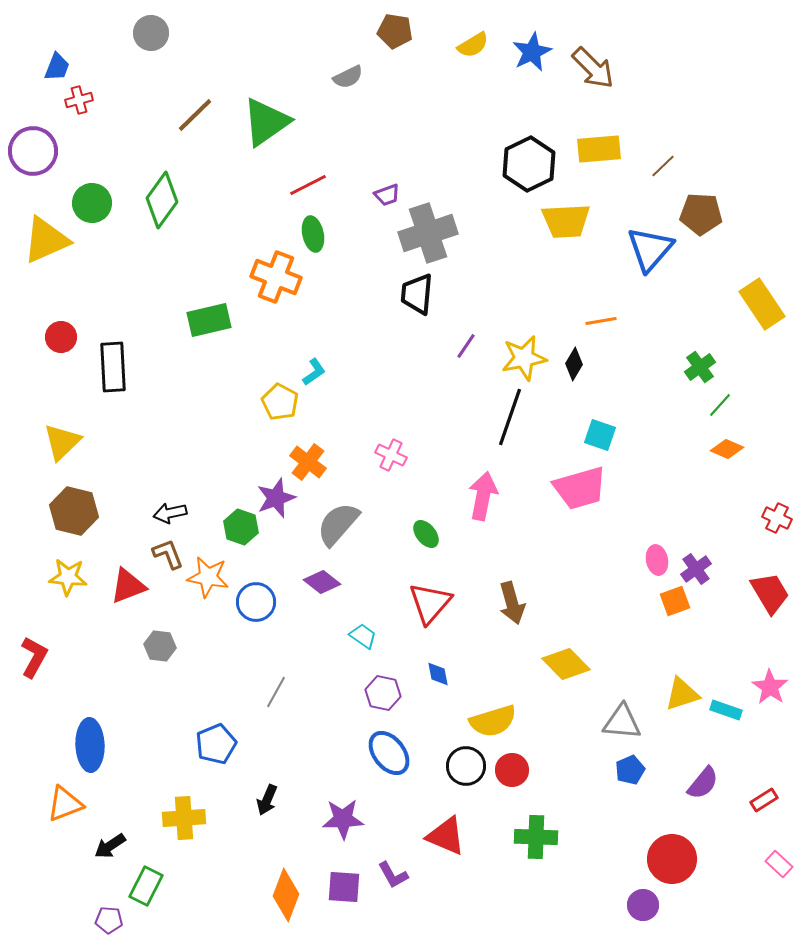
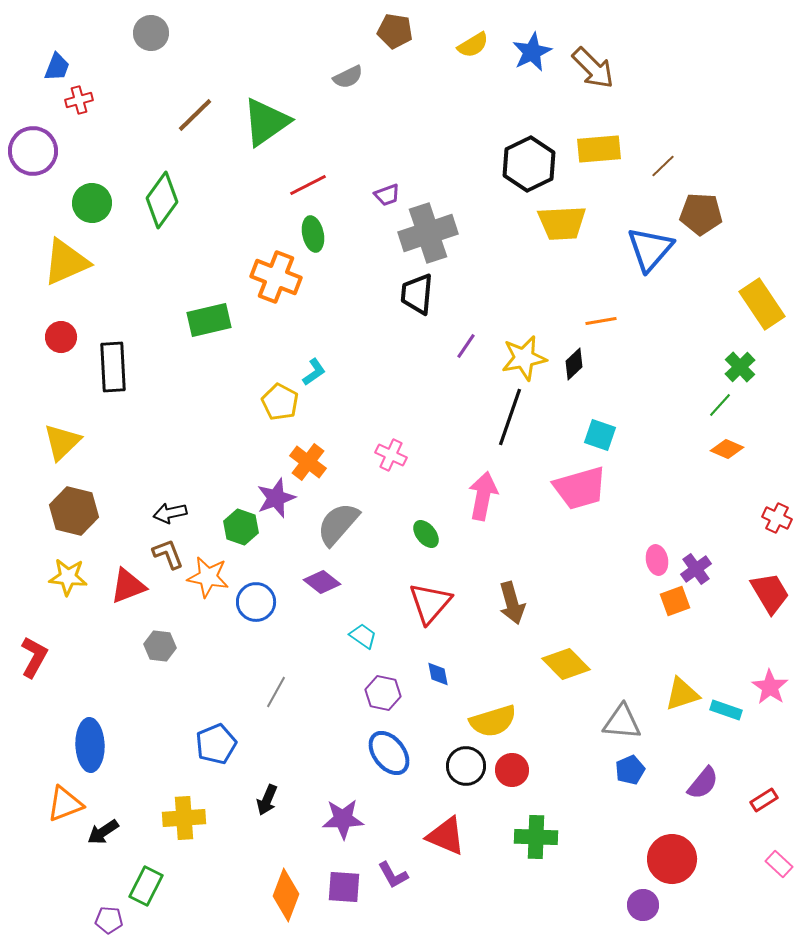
yellow trapezoid at (566, 221): moved 4 px left, 2 px down
yellow triangle at (46, 240): moved 20 px right, 22 px down
black diamond at (574, 364): rotated 16 degrees clockwise
green cross at (700, 367): moved 40 px right; rotated 8 degrees counterclockwise
black arrow at (110, 846): moved 7 px left, 14 px up
